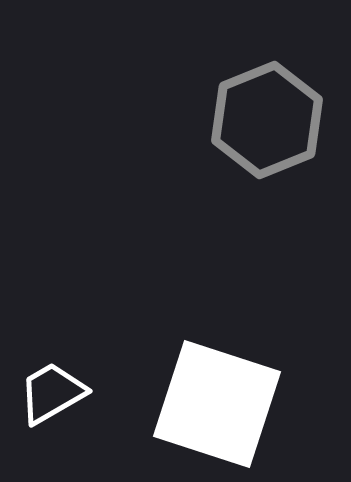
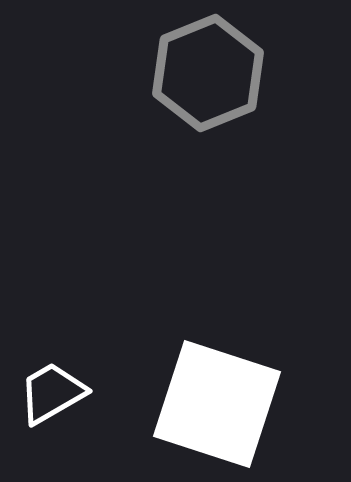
gray hexagon: moved 59 px left, 47 px up
